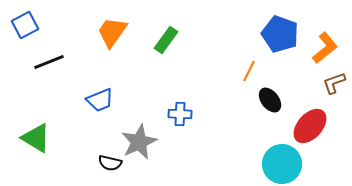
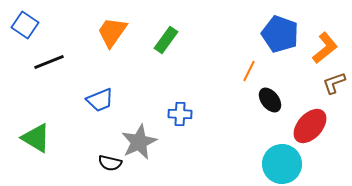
blue square: rotated 28 degrees counterclockwise
